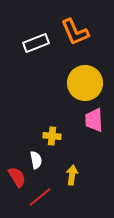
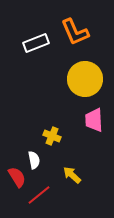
yellow circle: moved 4 px up
yellow cross: rotated 18 degrees clockwise
white semicircle: moved 2 px left
yellow arrow: rotated 54 degrees counterclockwise
red line: moved 1 px left, 2 px up
